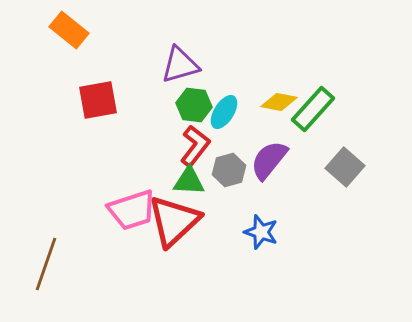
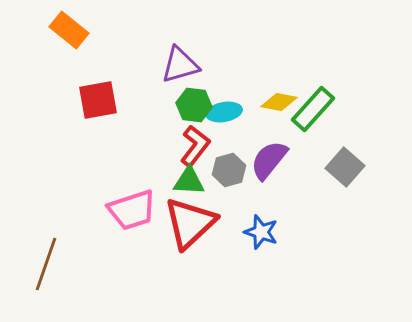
cyan ellipse: rotated 48 degrees clockwise
red triangle: moved 16 px right, 2 px down
